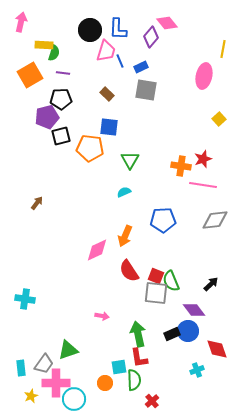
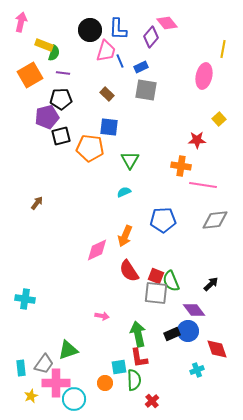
yellow rectangle at (44, 45): rotated 18 degrees clockwise
red star at (203, 159): moved 6 px left, 19 px up; rotated 18 degrees clockwise
